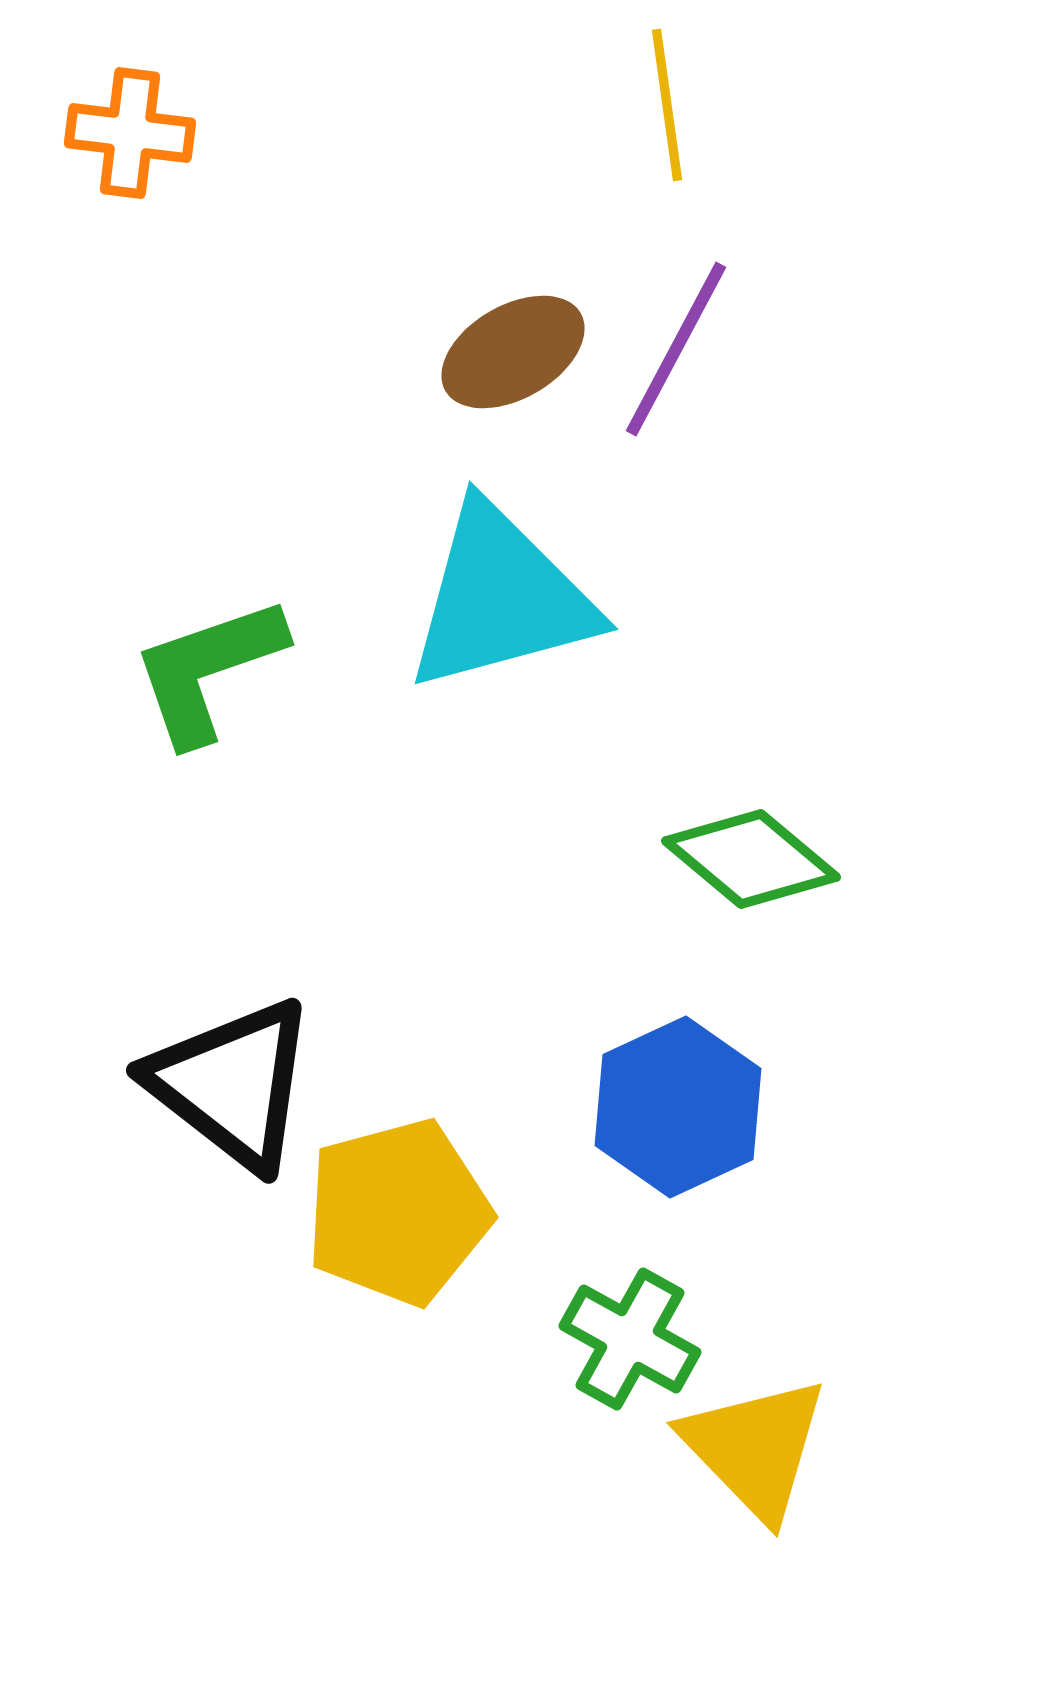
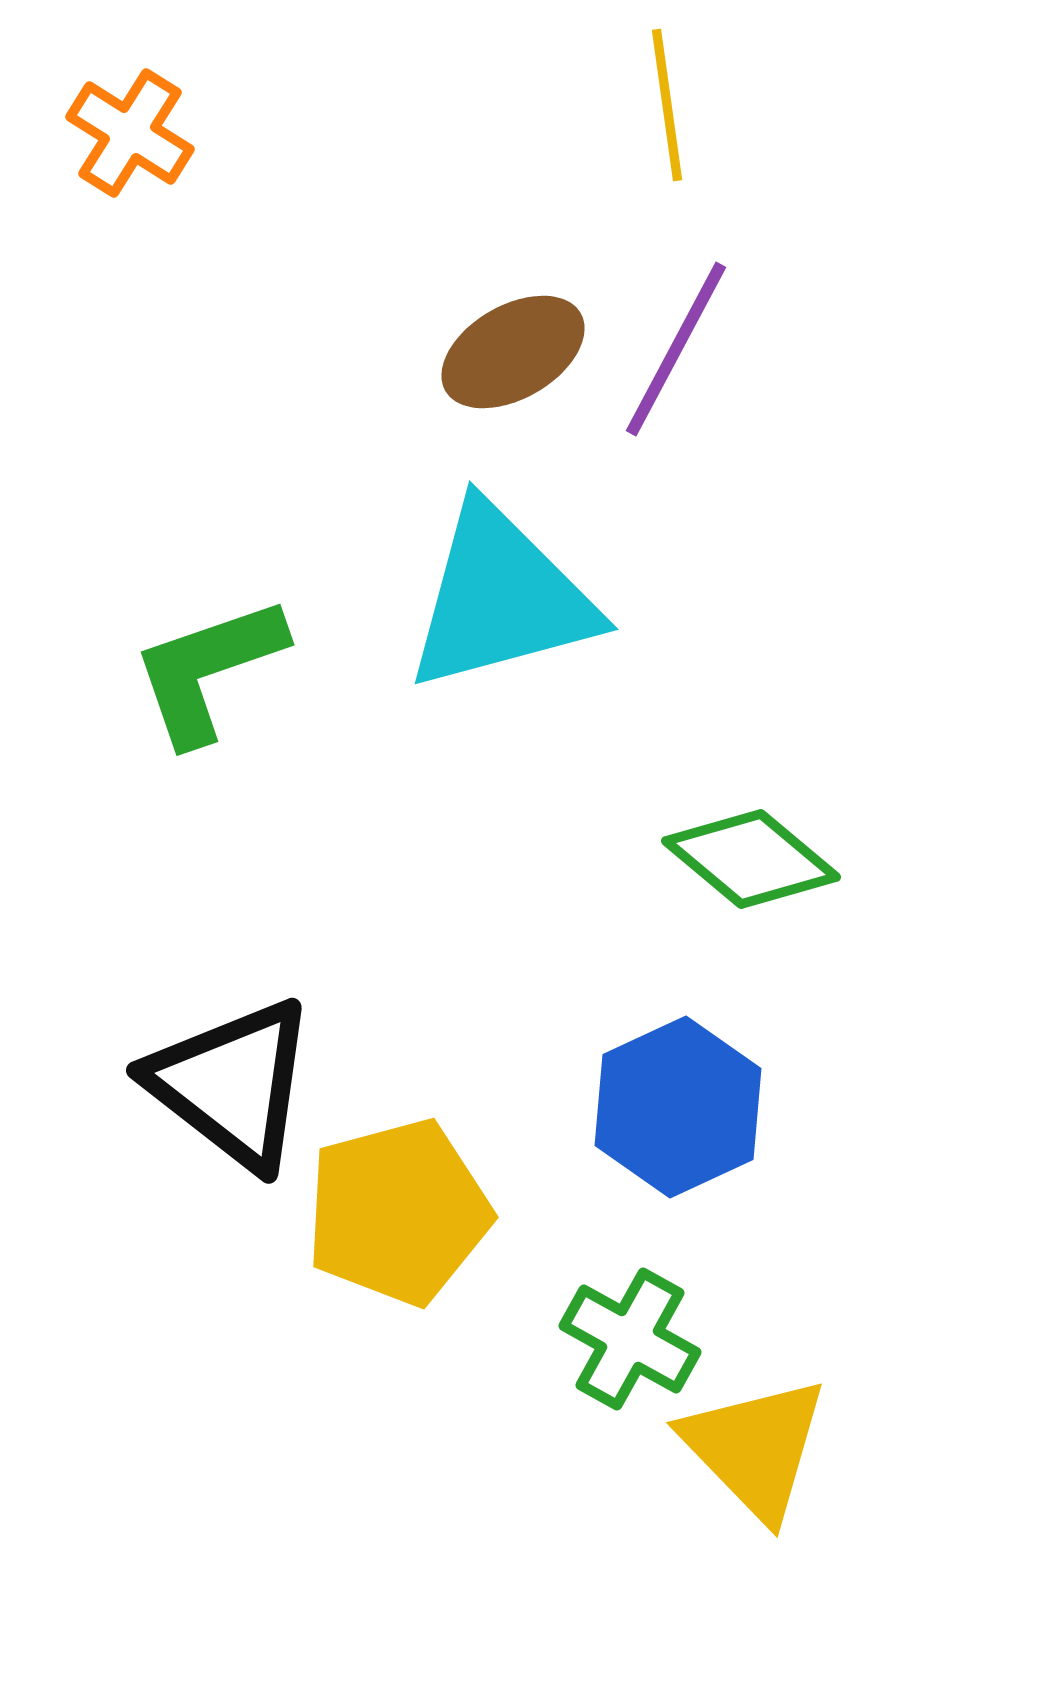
orange cross: rotated 25 degrees clockwise
